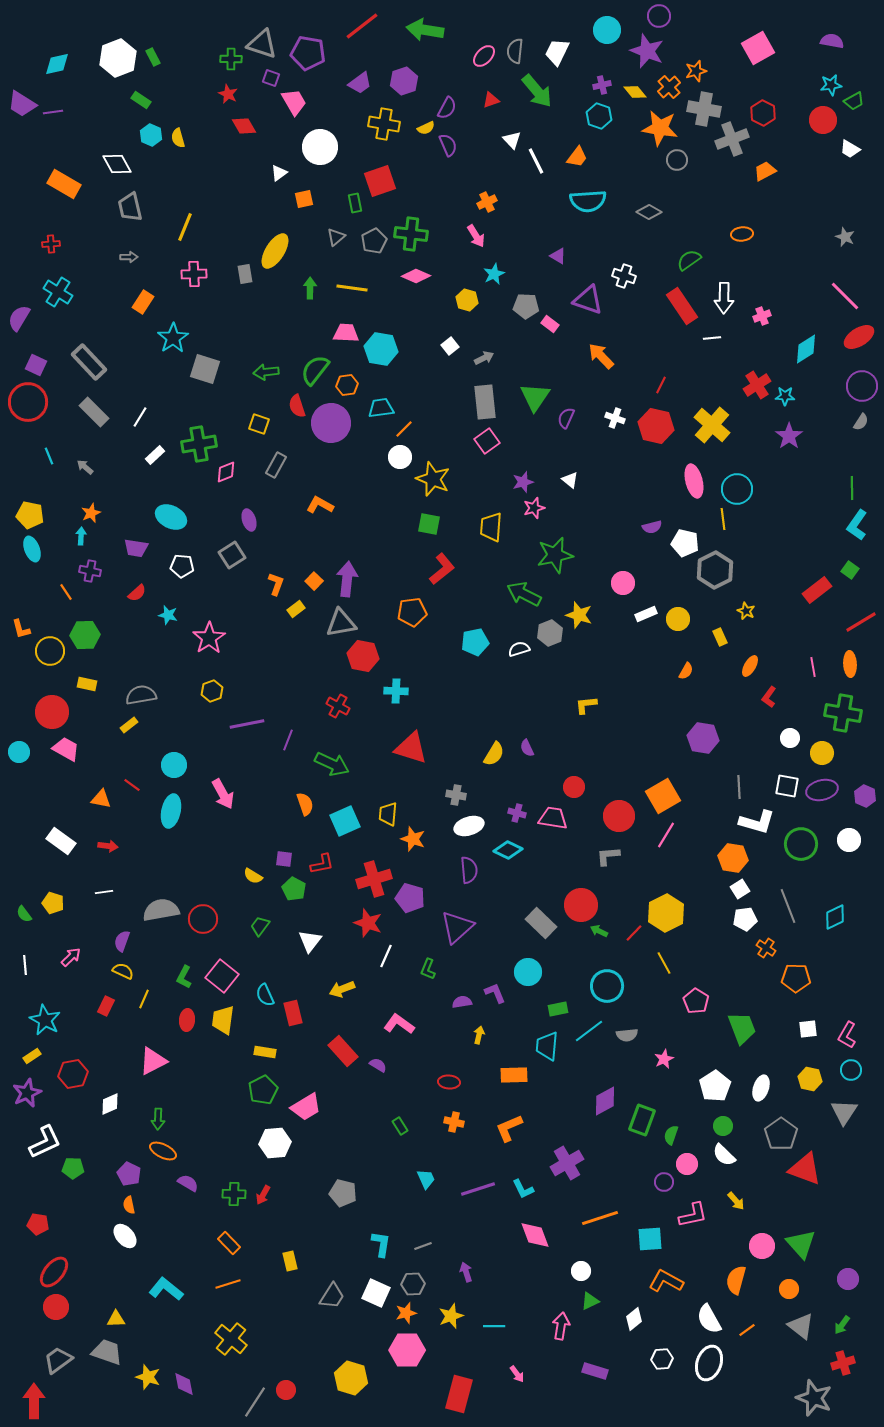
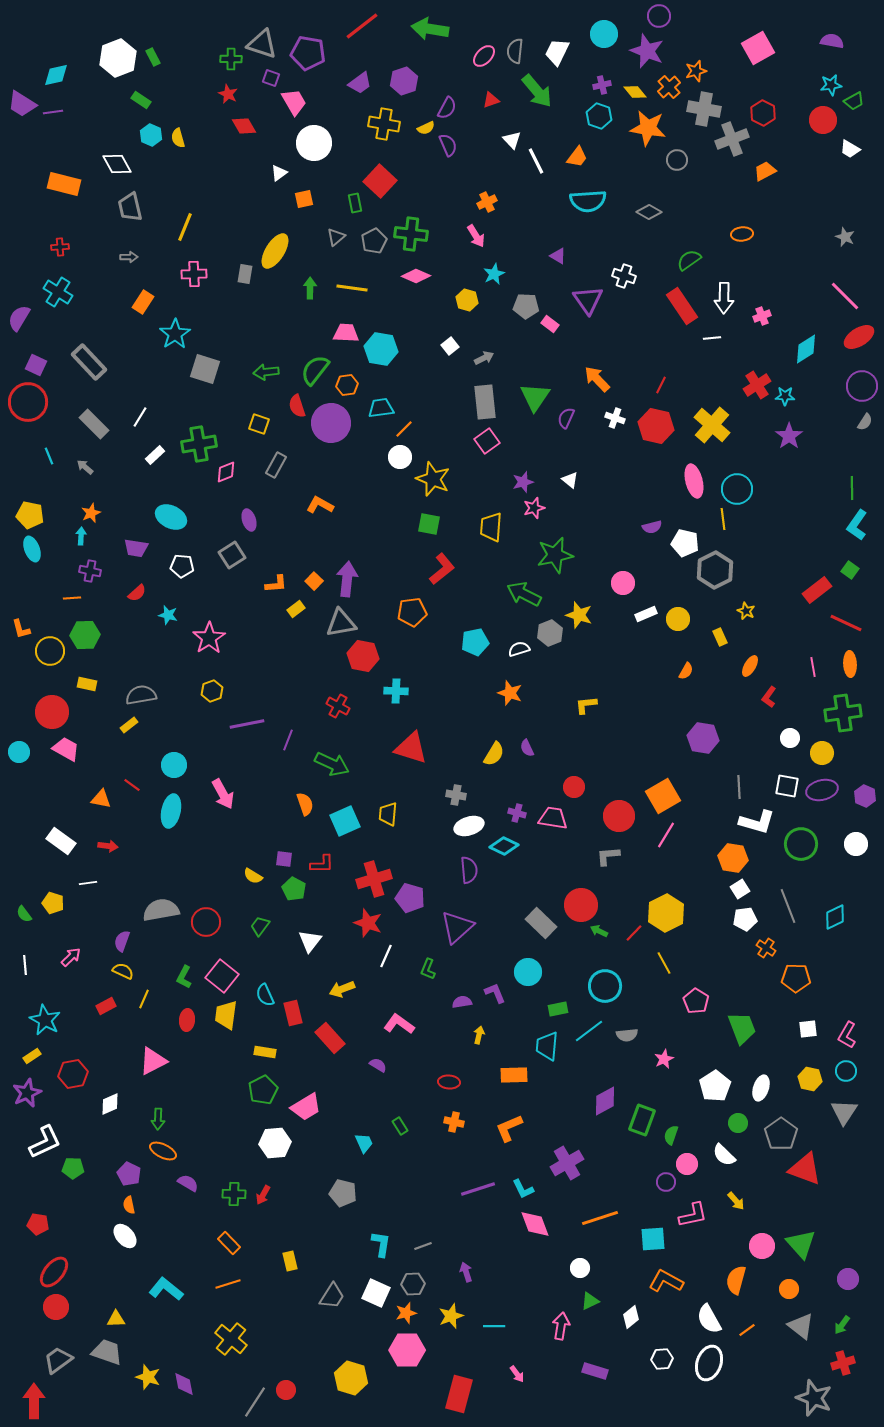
green arrow at (425, 30): moved 5 px right, 1 px up
cyan circle at (607, 30): moved 3 px left, 4 px down
cyan diamond at (57, 64): moved 1 px left, 11 px down
orange star at (660, 128): moved 12 px left
white circle at (320, 147): moved 6 px left, 4 px up
red square at (380, 181): rotated 28 degrees counterclockwise
orange rectangle at (64, 184): rotated 16 degrees counterclockwise
red cross at (51, 244): moved 9 px right, 3 px down
gray rectangle at (245, 274): rotated 18 degrees clockwise
purple triangle at (588, 300): rotated 36 degrees clockwise
cyan star at (173, 338): moved 2 px right, 4 px up
orange arrow at (601, 356): moved 4 px left, 23 px down
gray rectangle at (94, 412): moved 12 px down
gray semicircle at (861, 422): moved 4 px right
orange L-shape at (276, 584): rotated 65 degrees clockwise
orange line at (66, 592): moved 6 px right, 6 px down; rotated 60 degrees counterclockwise
red line at (861, 622): moved 15 px left, 1 px down; rotated 56 degrees clockwise
green cross at (843, 713): rotated 18 degrees counterclockwise
orange star at (413, 839): moved 97 px right, 146 px up
white circle at (849, 840): moved 7 px right, 4 px down
cyan diamond at (508, 850): moved 4 px left, 4 px up
red L-shape at (322, 864): rotated 10 degrees clockwise
white line at (104, 892): moved 16 px left, 9 px up
red circle at (203, 919): moved 3 px right, 3 px down
cyan circle at (607, 986): moved 2 px left
red rectangle at (106, 1006): rotated 36 degrees clockwise
yellow trapezoid at (223, 1020): moved 3 px right, 5 px up
red rectangle at (343, 1051): moved 13 px left, 13 px up
cyan circle at (851, 1070): moved 5 px left, 1 px down
green circle at (723, 1126): moved 15 px right, 3 px up
cyan trapezoid at (426, 1179): moved 62 px left, 36 px up
purple circle at (664, 1182): moved 2 px right
pink diamond at (535, 1235): moved 11 px up
cyan square at (650, 1239): moved 3 px right
white circle at (581, 1271): moved 1 px left, 3 px up
white diamond at (634, 1319): moved 3 px left, 2 px up
